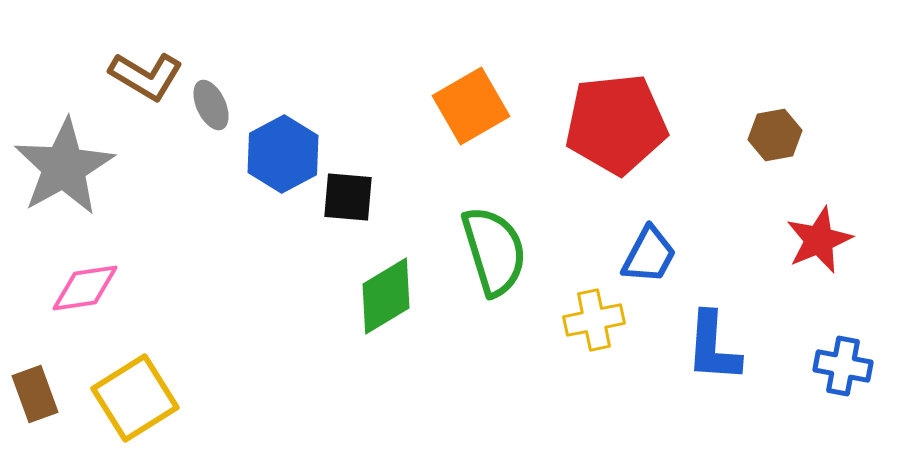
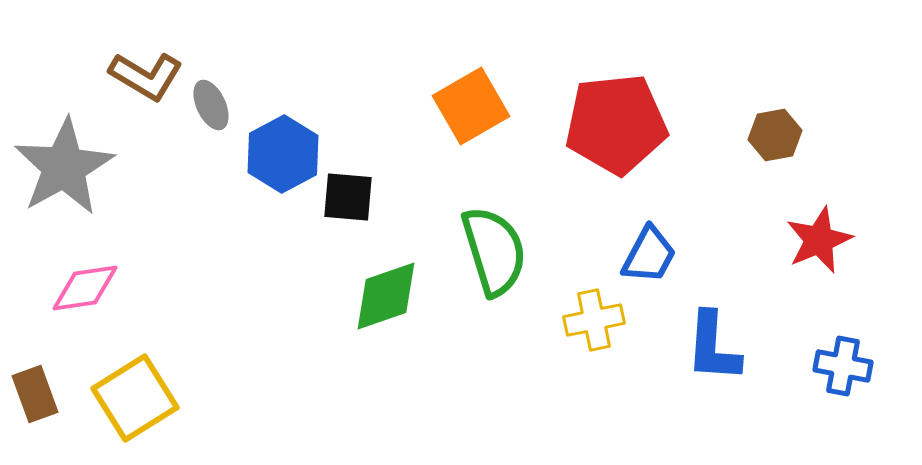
green diamond: rotated 12 degrees clockwise
